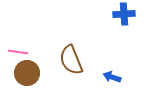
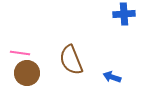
pink line: moved 2 px right, 1 px down
